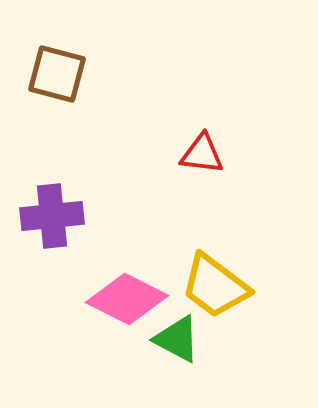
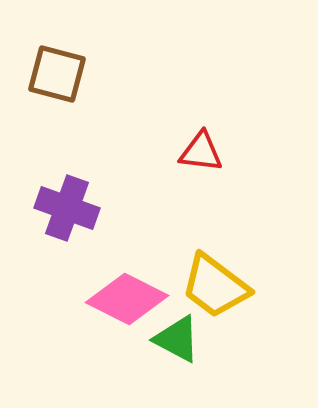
red triangle: moved 1 px left, 2 px up
purple cross: moved 15 px right, 8 px up; rotated 26 degrees clockwise
